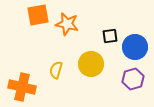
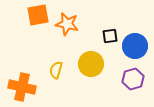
blue circle: moved 1 px up
